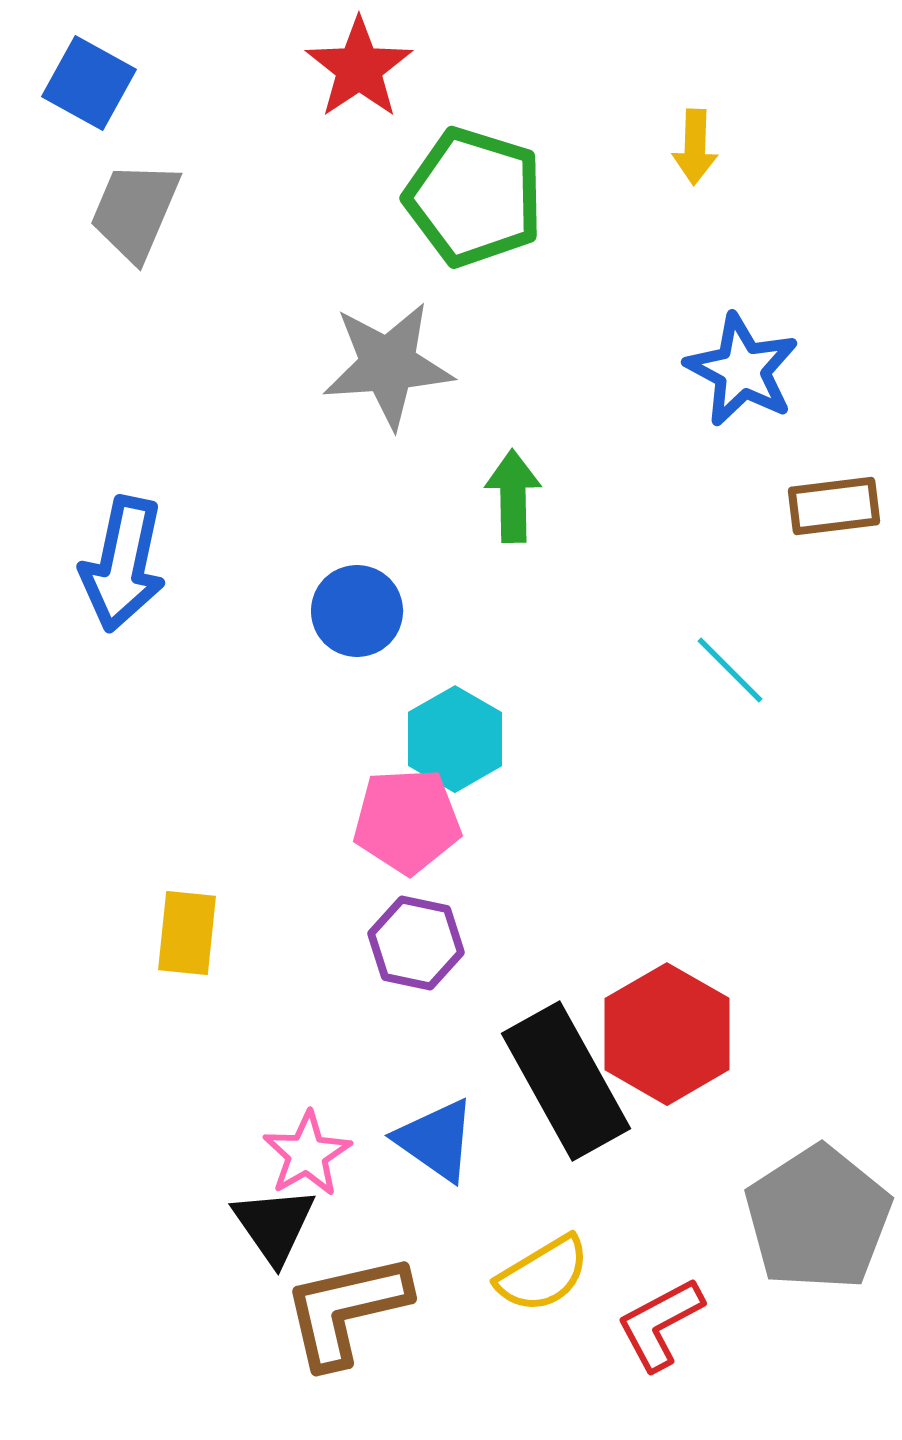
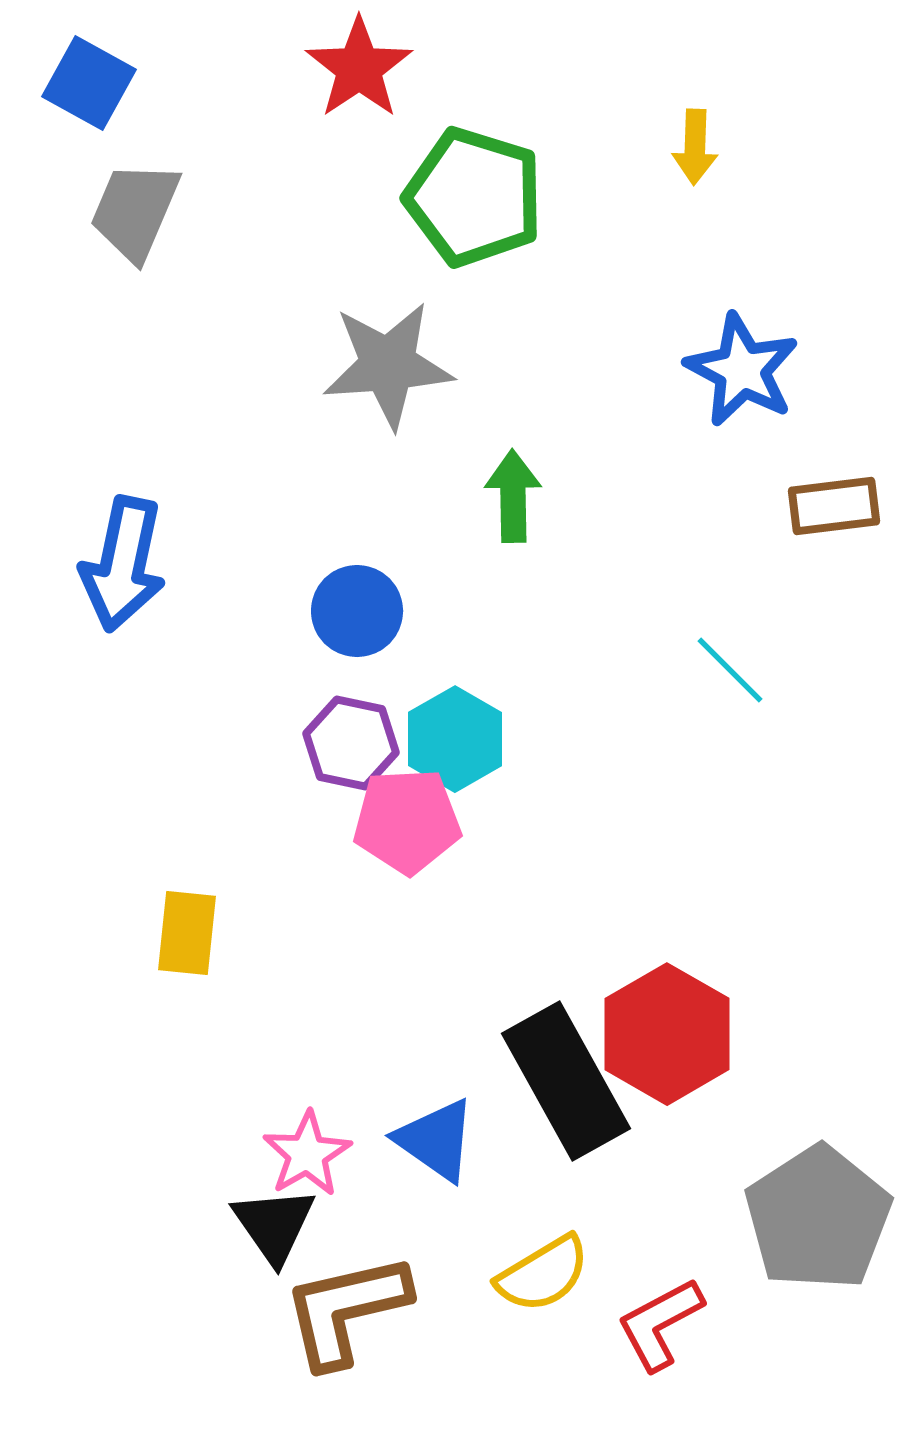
purple hexagon: moved 65 px left, 200 px up
